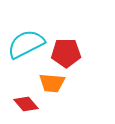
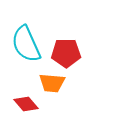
cyan semicircle: rotated 87 degrees counterclockwise
